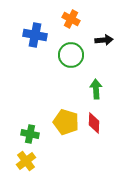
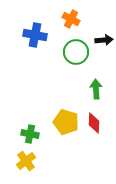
green circle: moved 5 px right, 3 px up
